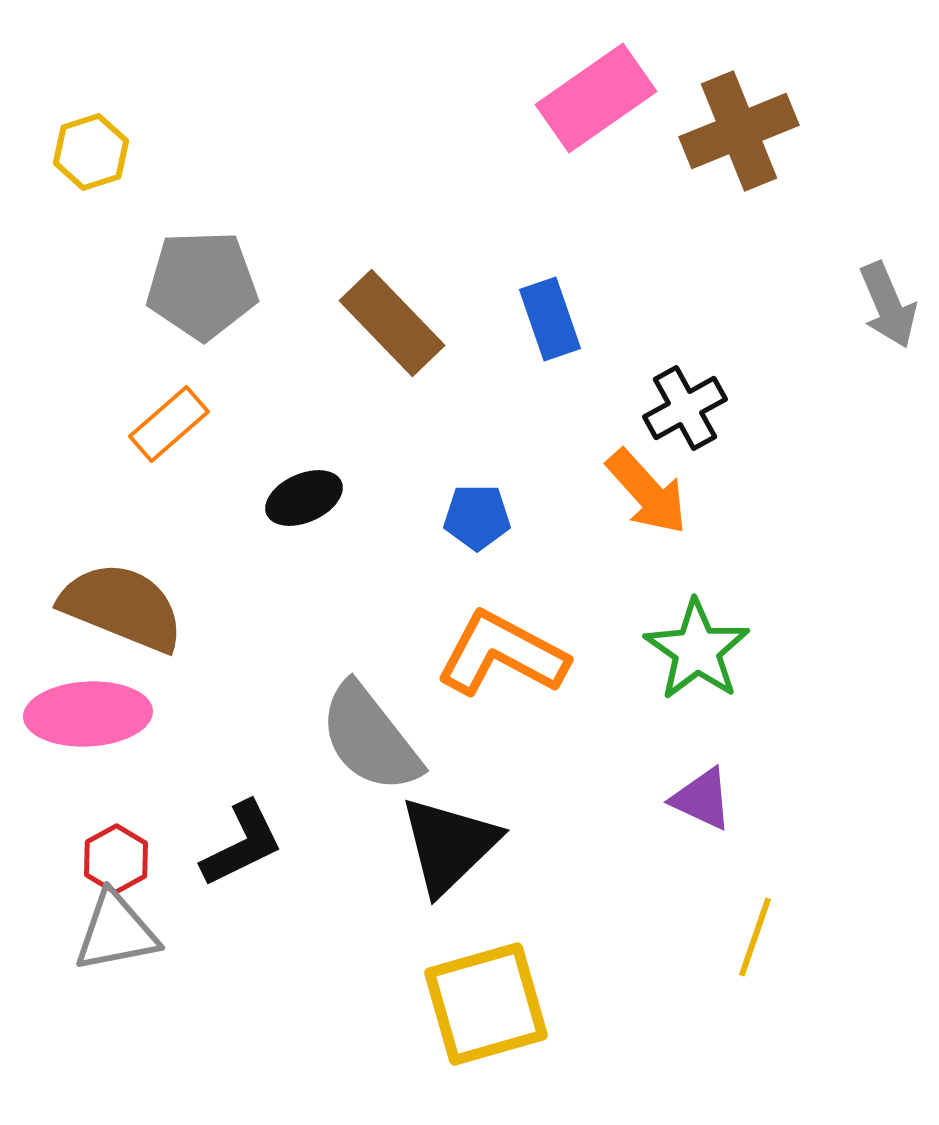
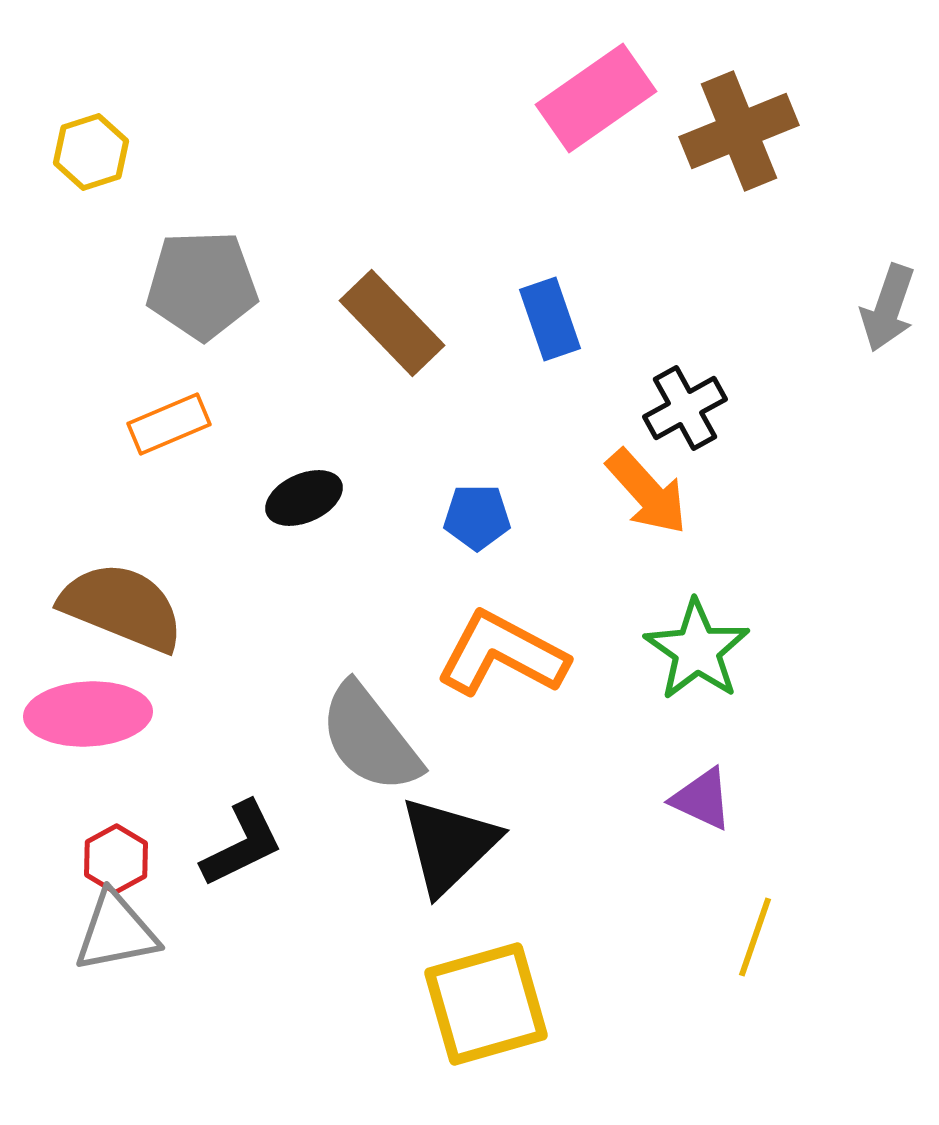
gray arrow: moved 3 px down; rotated 42 degrees clockwise
orange rectangle: rotated 18 degrees clockwise
